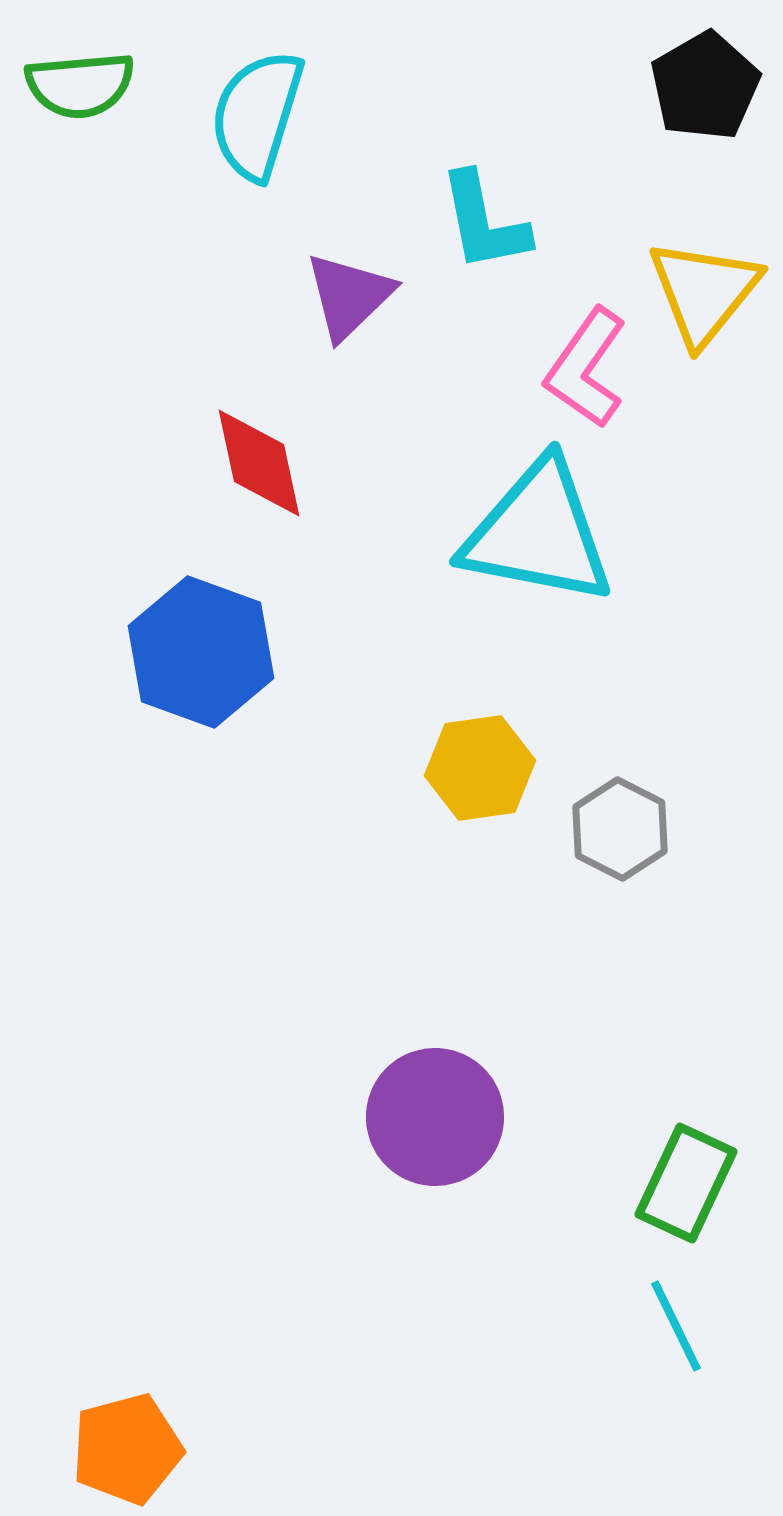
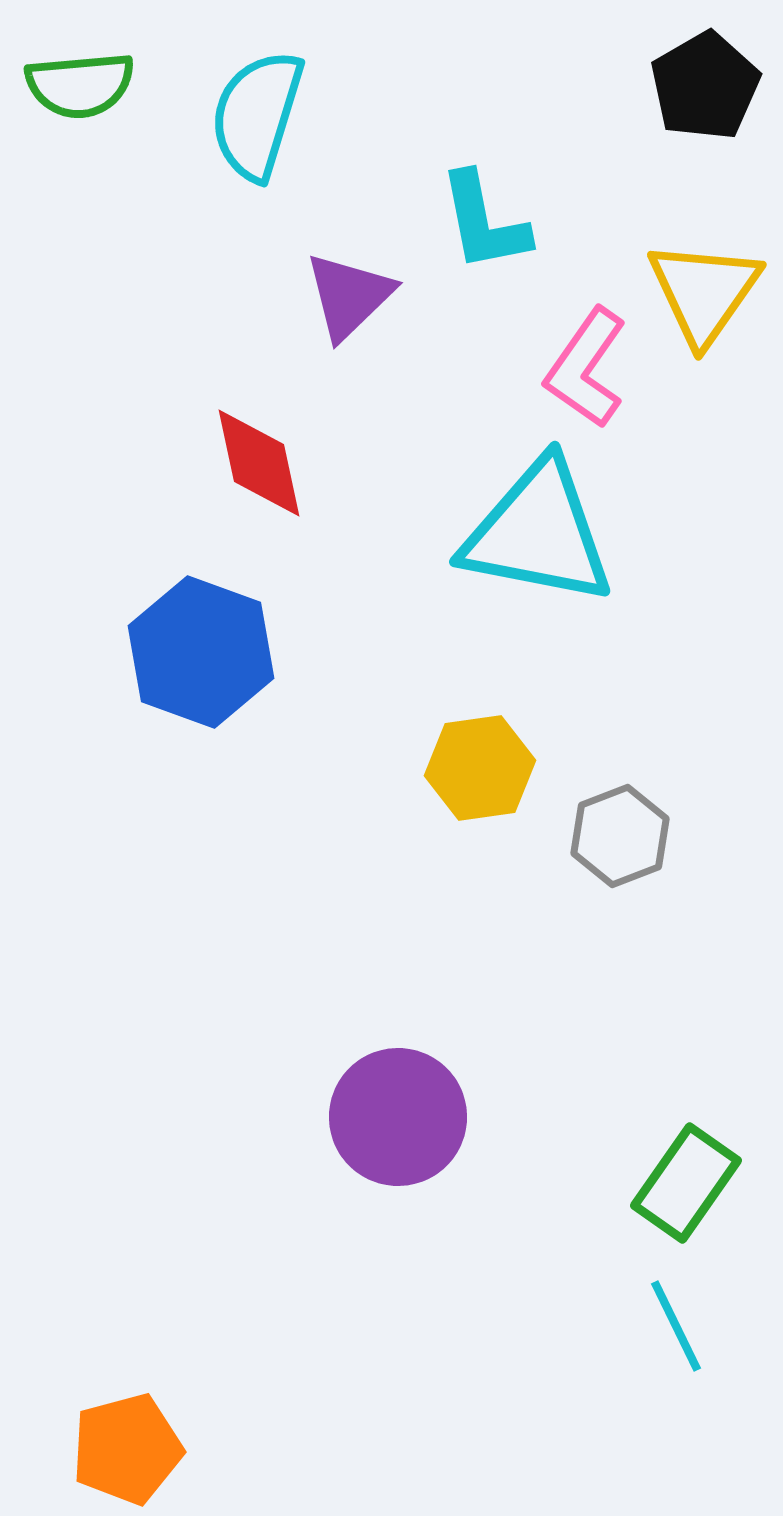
yellow triangle: rotated 4 degrees counterclockwise
gray hexagon: moved 7 px down; rotated 12 degrees clockwise
purple circle: moved 37 px left
green rectangle: rotated 10 degrees clockwise
